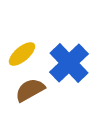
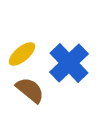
brown semicircle: rotated 68 degrees clockwise
